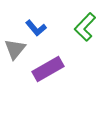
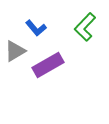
gray triangle: moved 2 px down; rotated 20 degrees clockwise
purple rectangle: moved 4 px up
